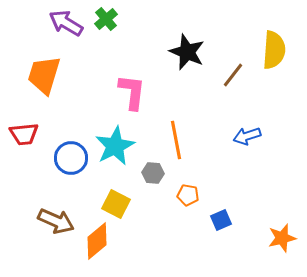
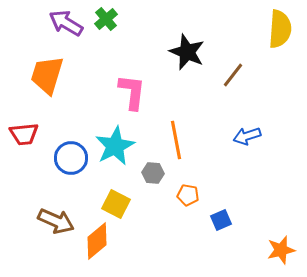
yellow semicircle: moved 6 px right, 21 px up
orange trapezoid: moved 3 px right
orange star: moved 1 px left, 12 px down
